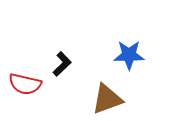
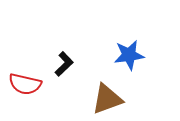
blue star: rotated 8 degrees counterclockwise
black L-shape: moved 2 px right
